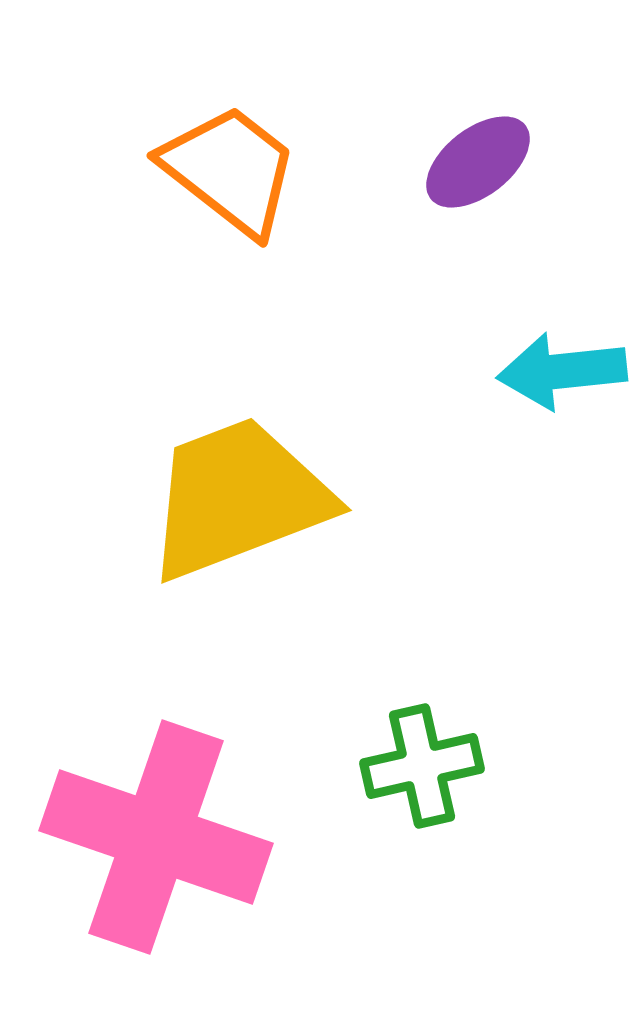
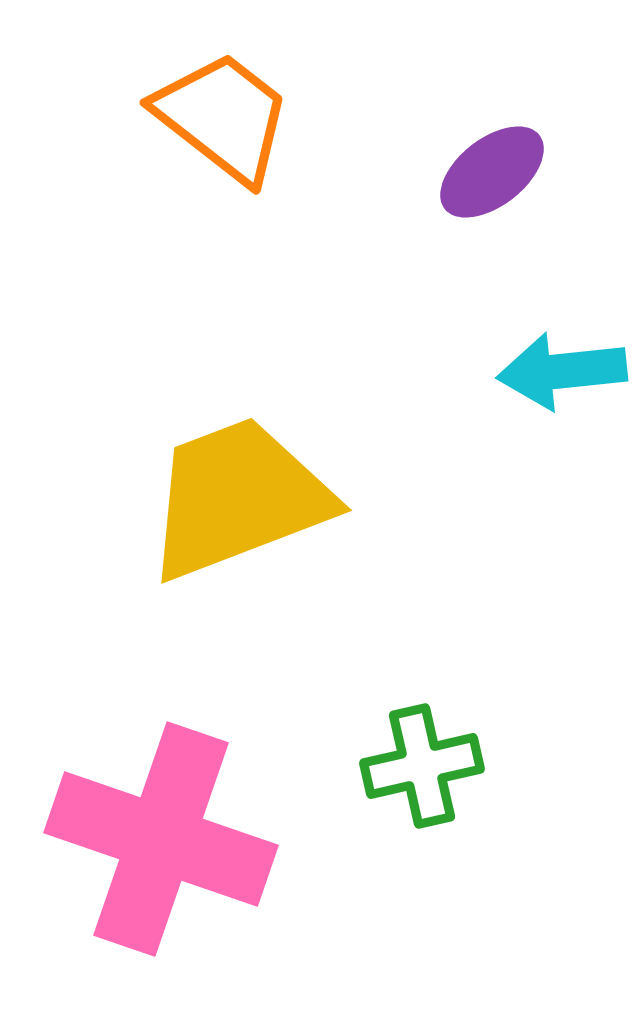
purple ellipse: moved 14 px right, 10 px down
orange trapezoid: moved 7 px left, 53 px up
pink cross: moved 5 px right, 2 px down
